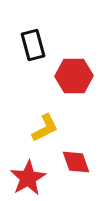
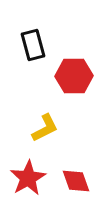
red diamond: moved 19 px down
